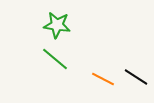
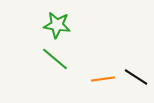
orange line: rotated 35 degrees counterclockwise
